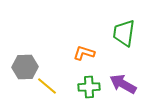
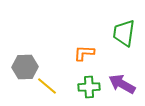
orange L-shape: rotated 15 degrees counterclockwise
purple arrow: moved 1 px left
